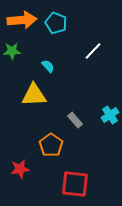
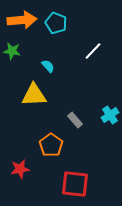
green star: rotated 12 degrees clockwise
